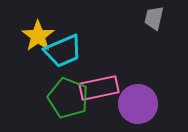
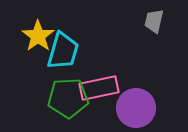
gray trapezoid: moved 3 px down
cyan trapezoid: rotated 51 degrees counterclockwise
green pentagon: rotated 24 degrees counterclockwise
purple circle: moved 2 px left, 4 px down
